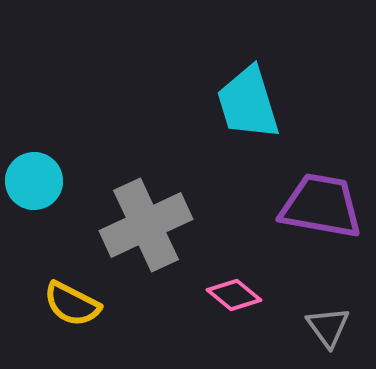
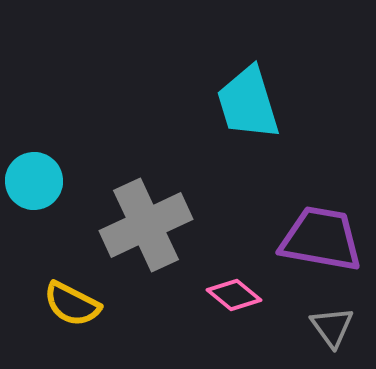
purple trapezoid: moved 33 px down
gray triangle: moved 4 px right
